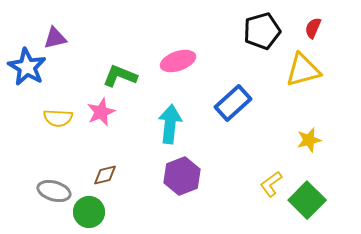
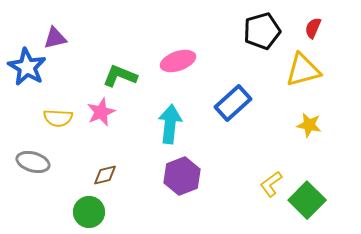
yellow star: moved 15 px up; rotated 25 degrees clockwise
gray ellipse: moved 21 px left, 29 px up
